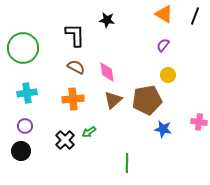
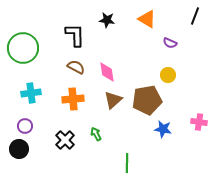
orange triangle: moved 17 px left, 5 px down
purple semicircle: moved 7 px right, 2 px up; rotated 104 degrees counterclockwise
cyan cross: moved 4 px right
green arrow: moved 7 px right, 2 px down; rotated 96 degrees clockwise
black circle: moved 2 px left, 2 px up
